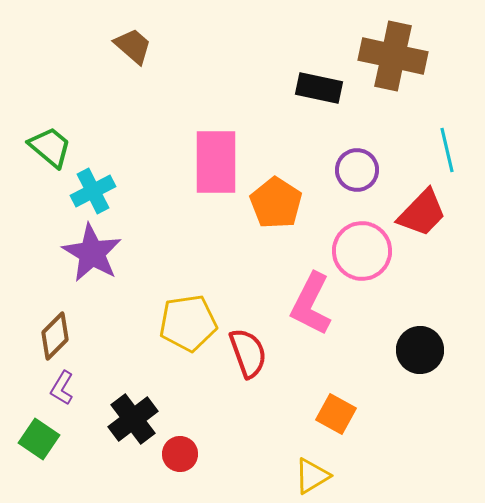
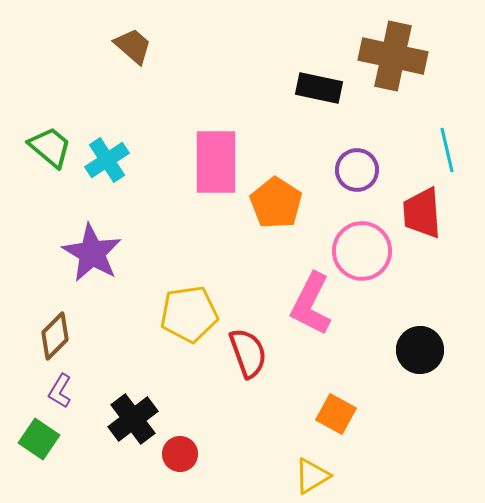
cyan cross: moved 14 px right, 31 px up; rotated 6 degrees counterclockwise
red trapezoid: rotated 132 degrees clockwise
yellow pentagon: moved 1 px right, 9 px up
purple L-shape: moved 2 px left, 3 px down
